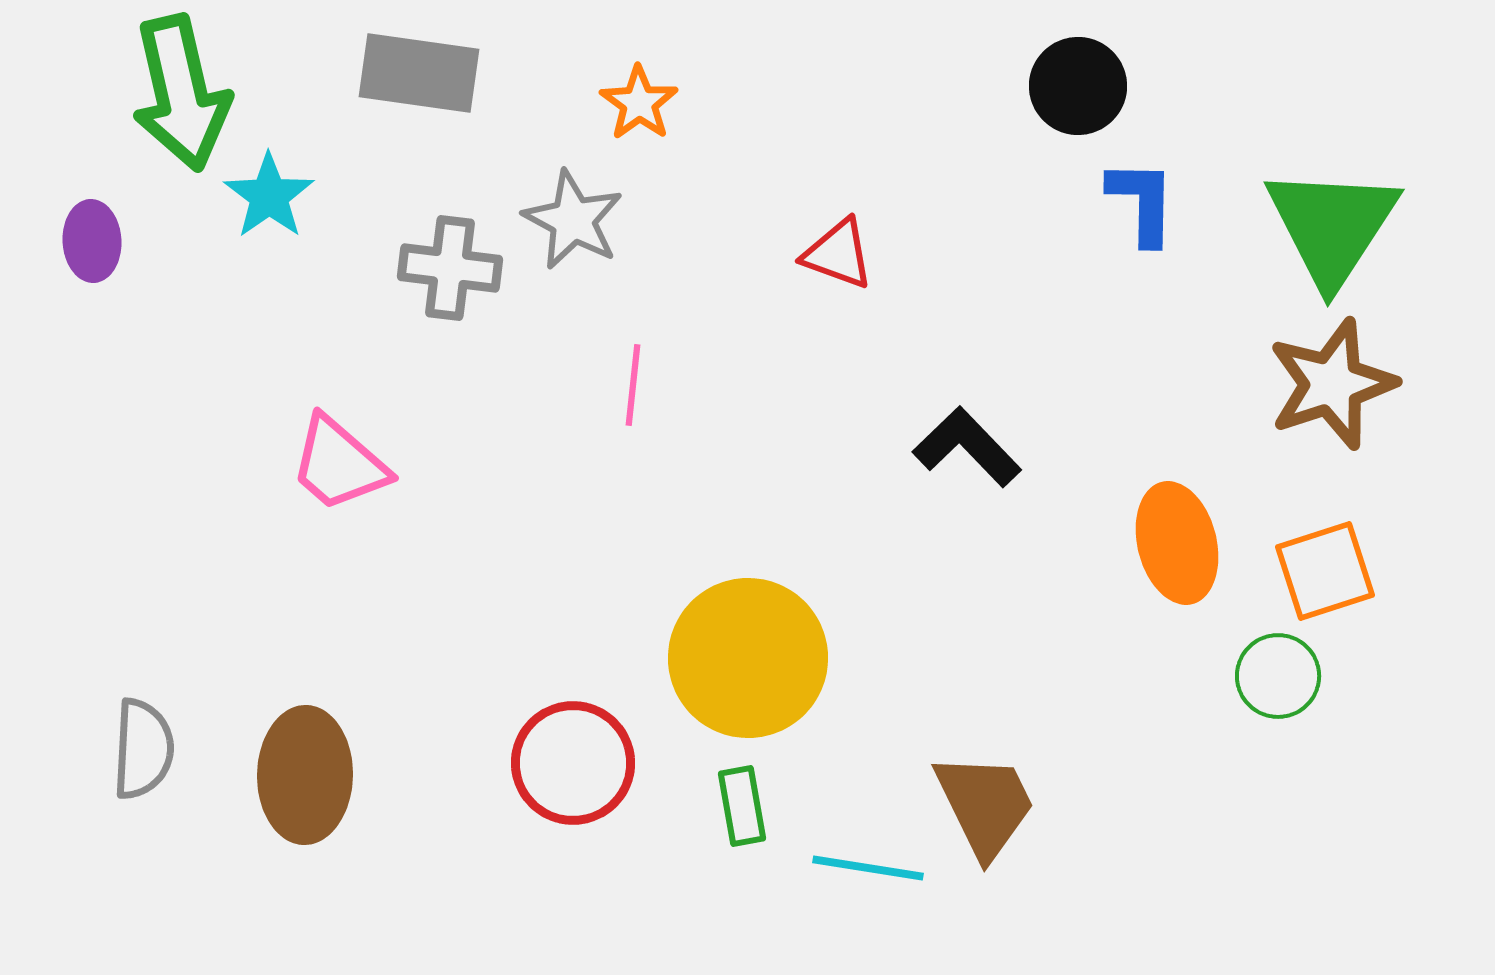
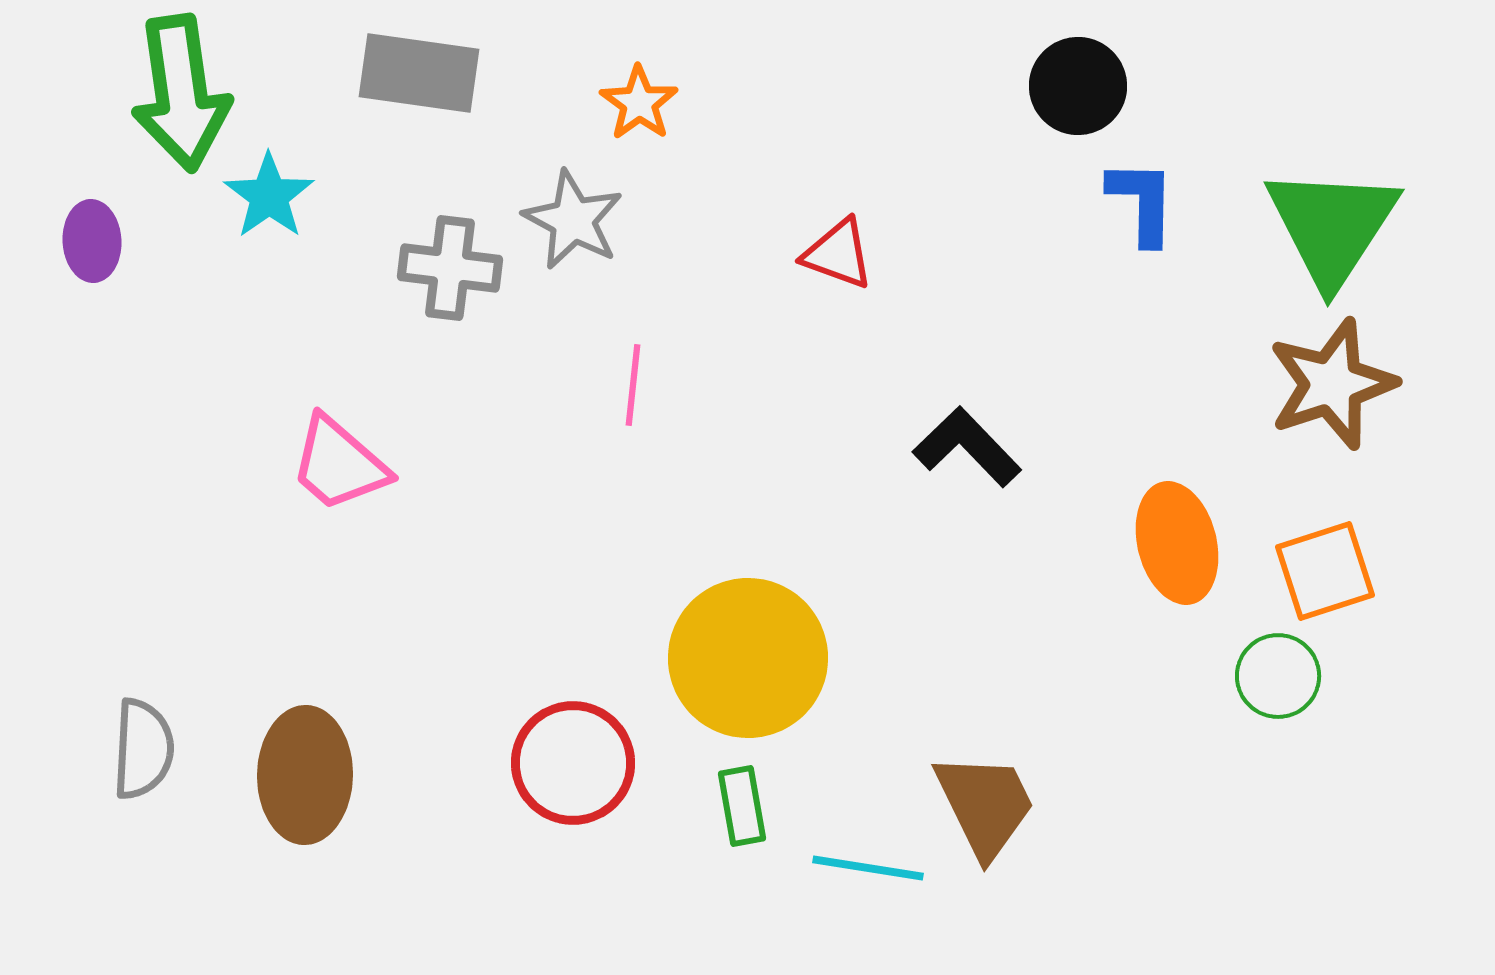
green arrow: rotated 5 degrees clockwise
